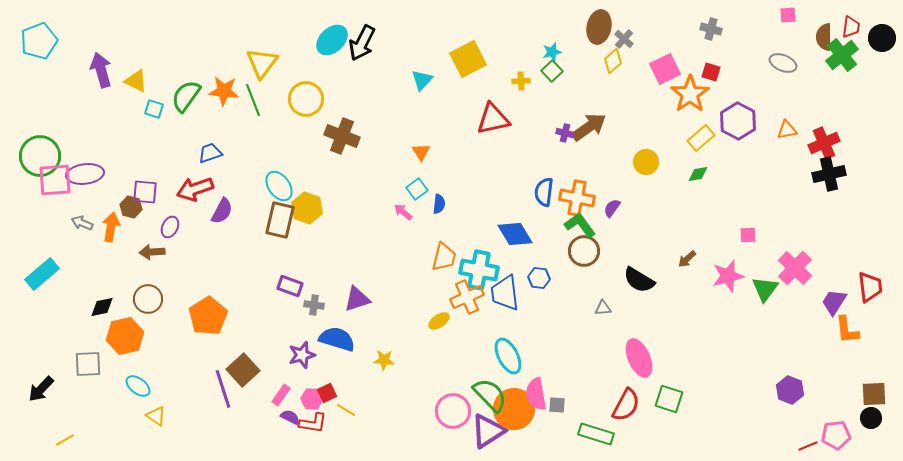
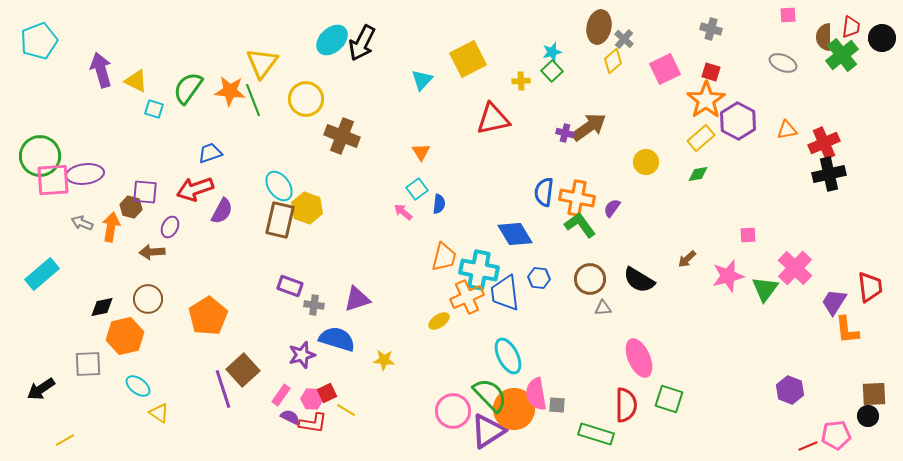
orange star at (224, 91): moved 6 px right
orange star at (690, 94): moved 16 px right, 6 px down
green semicircle at (186, 96): moved 2 px right, 8 px up
pink square at (55, 180): moved 2 px left
brown circle at (584, 251): moved 6 px right, 28 px down
black arrow at (41, 389): rotated 12 degrees clockwise
red semicircle at (626, 405): rotated 28 degrees counterclockwise
yellow triangle at (156, 416): moved 3 px right, 3 px up
black circle at (871, 418): moved 3 px left, 2 px up
